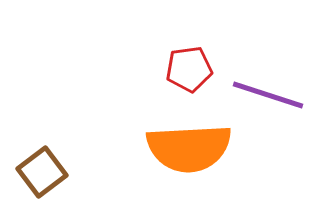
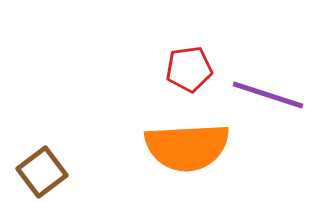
orange semicircle: moved 2 px left, 1 px up
